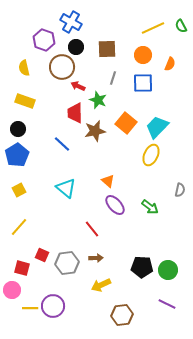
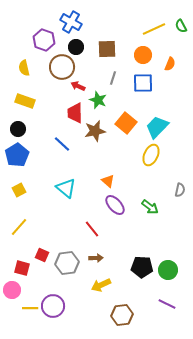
yellow line at (153, 28): moved 1 px right, 1 px down
